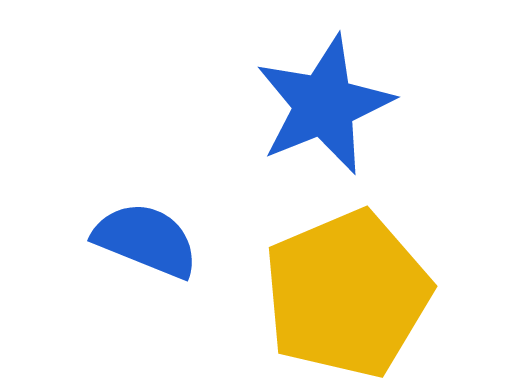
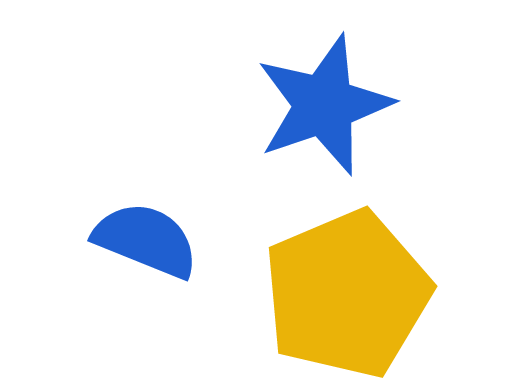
blue star: rotated 3 degrees clockwise
